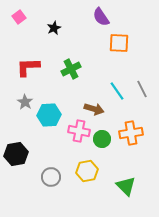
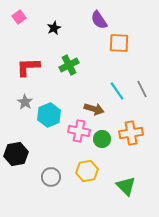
purple semicircle: moved 2 px left, 3 px down
green cross: moved 2 px left, 4 px up
cyan hexagon: rotated 20 degrees counterclockwise
